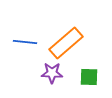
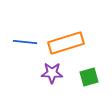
orange rectangle: rotated 24 degrees clockwise
green square: rotated 18 degrees counterclockwise
